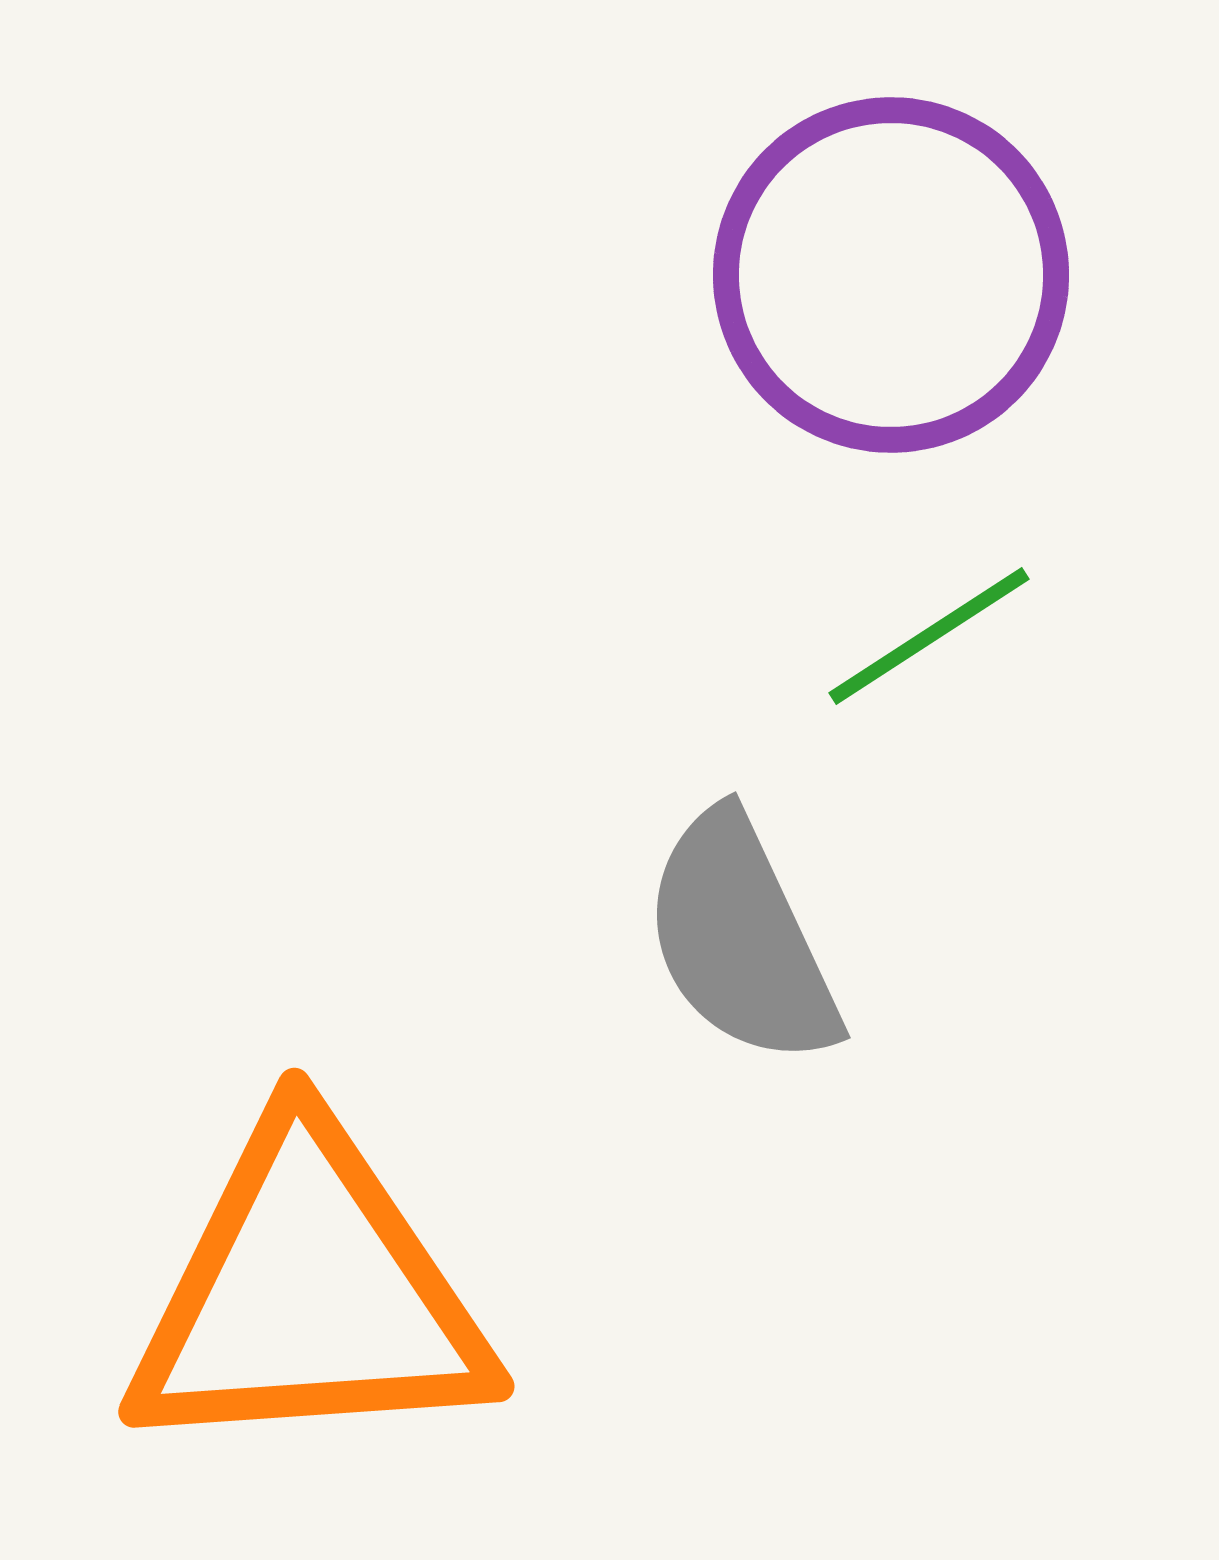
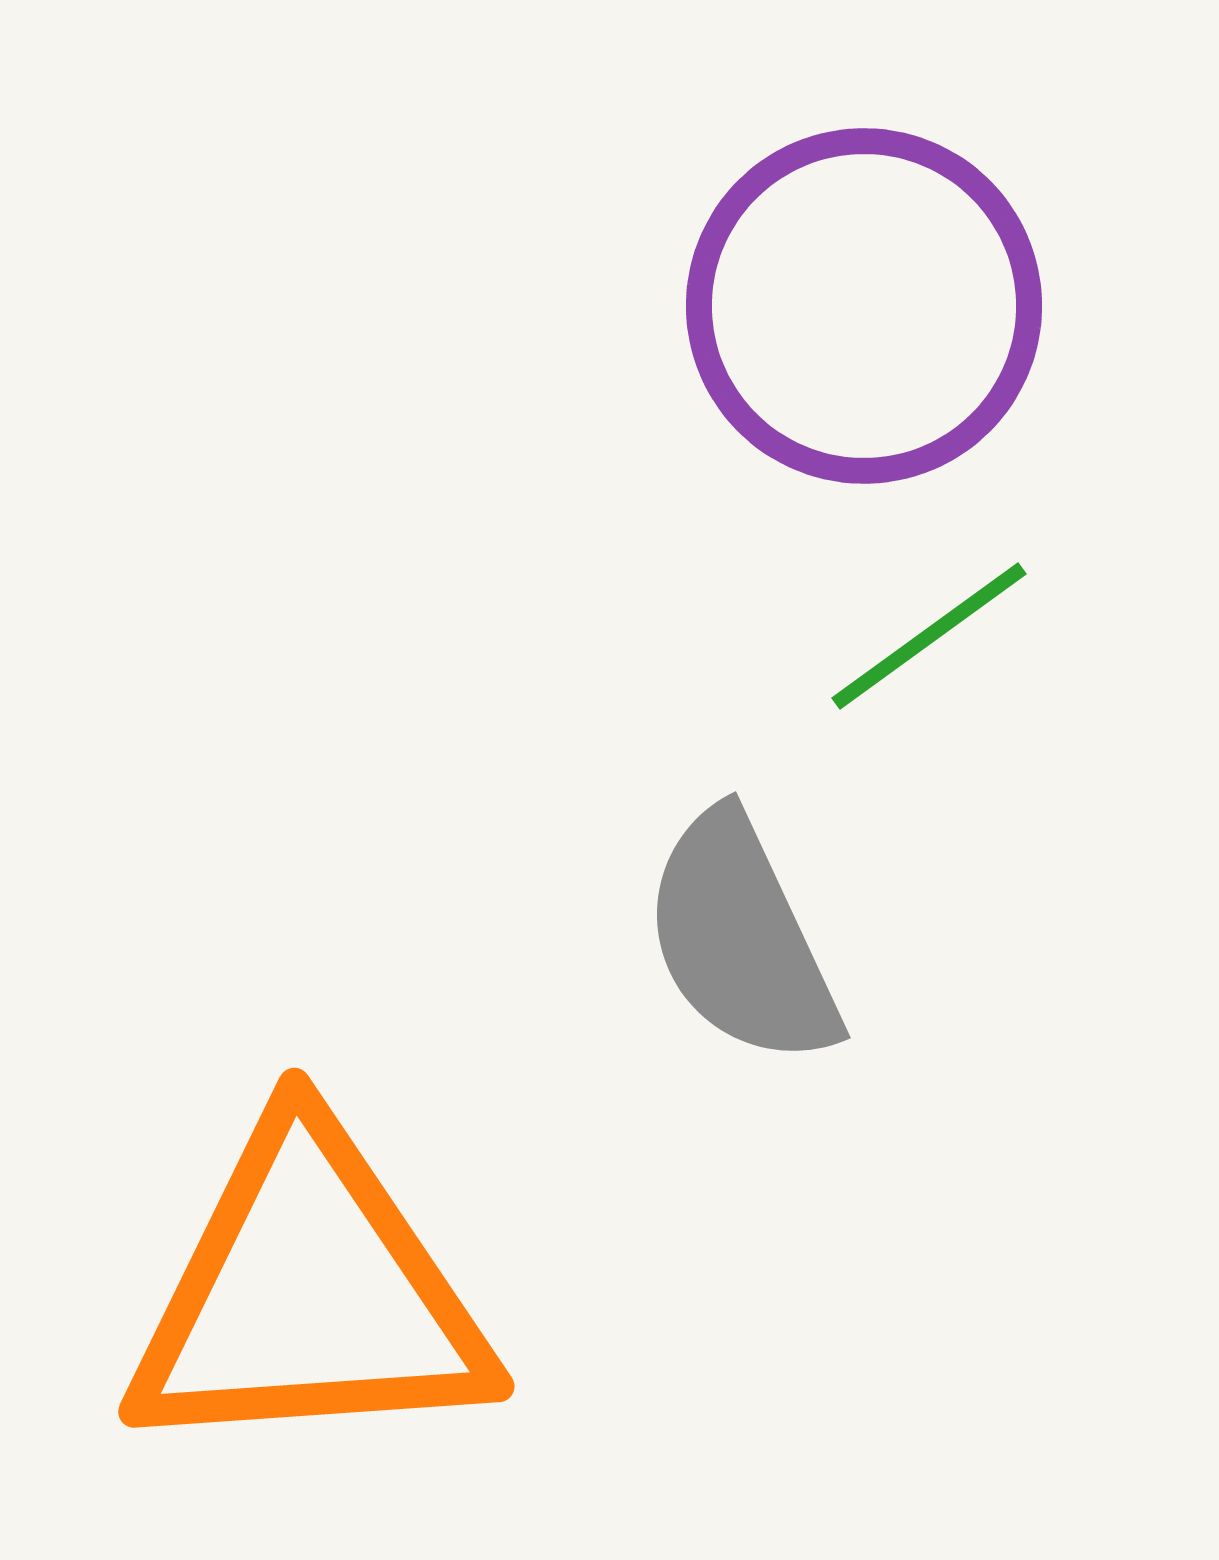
purple circle: moved 27 px left, 31 px down
green line: rotated 3 degrees counterclockwise
